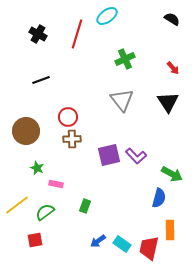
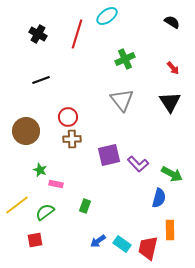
black semicircle: moved 3 px down
black triangle: moved 2 px right
purple L-shape: moved 2 px right, 8 px down
green star: moved 3 px right, 2 px down
red trapezoid: moved 1 px left
